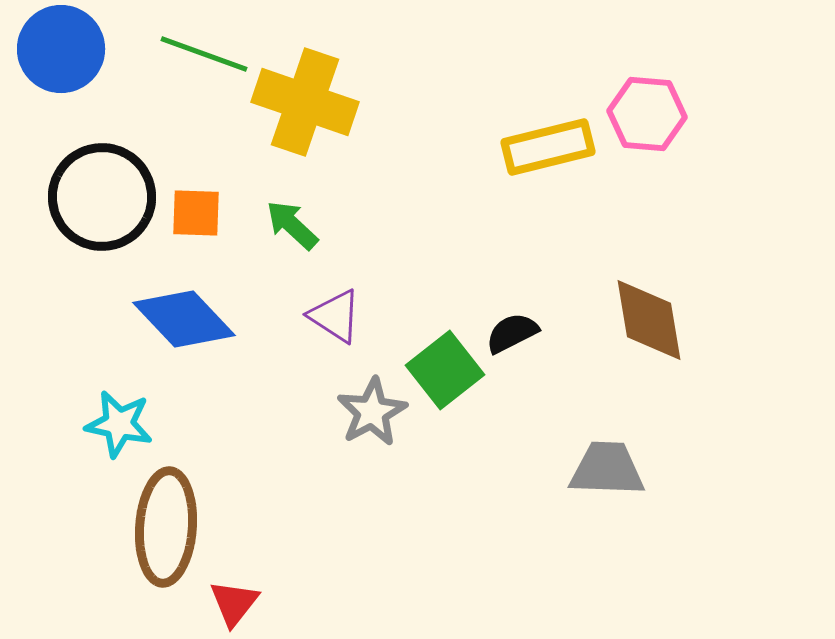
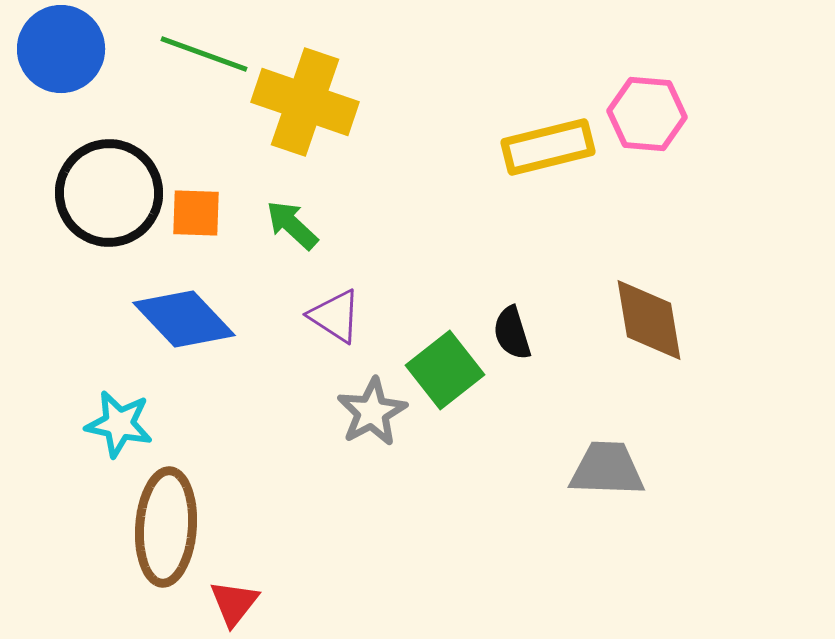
black circle: moved 7 px right, 4 px up
black semicircle: rotated 80 degrees counterclockwise
